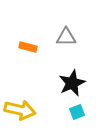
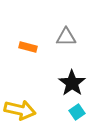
black star: rotated 12 degrees counterclockwise
cyan square: rotated 14 degrees counterclockwise
